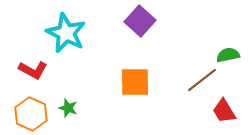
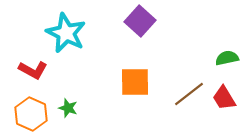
green semicircle: moved 1 px left, 3 px down
brown line: moved 13 px left, 14 px down
red trapezoid: moved 13 px up
